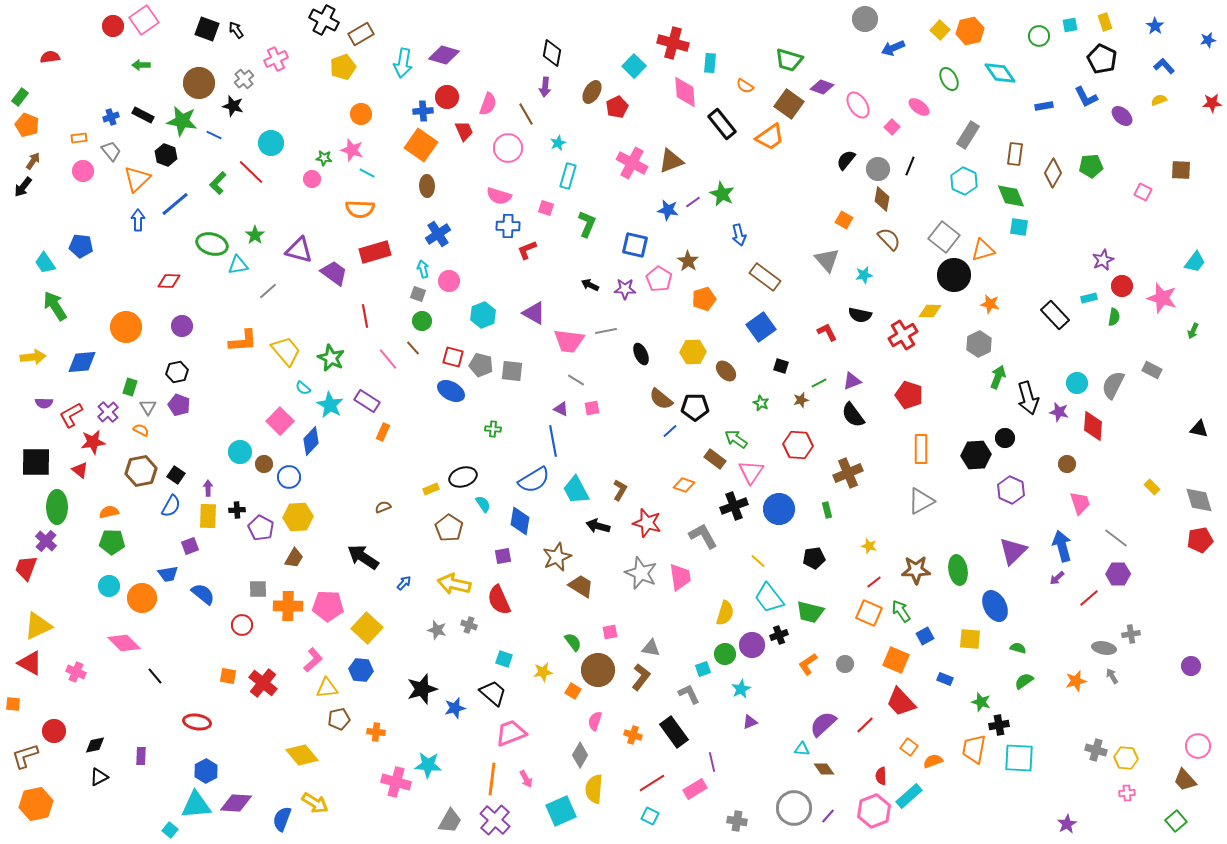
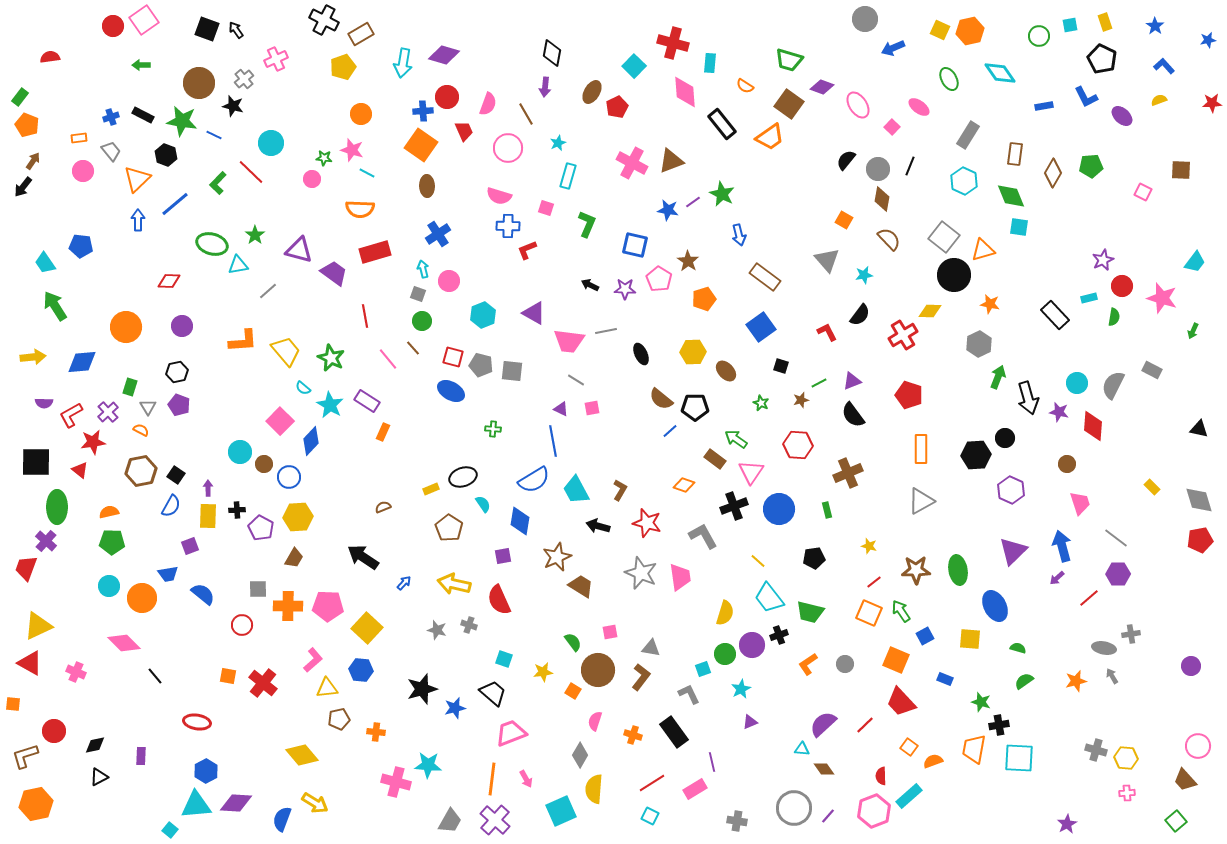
yellow square at (940, 30): rotated 18 degrees counterclockwise
black semicircle at (860, 315): rotated 65 degrees counterclockwise
